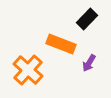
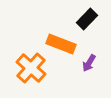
orange cross: moved 3 px right, 2 px up
